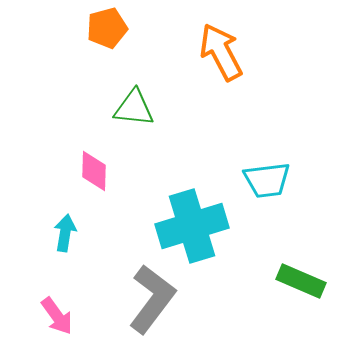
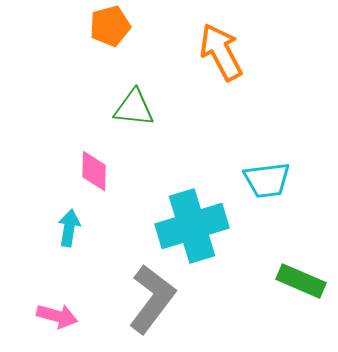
orange pentagon: moved 3 px right, 2 px up
cyan arrow: moved 4 px right, 5 px up
pink arrow: rotated 39 degrees counterclockwise
